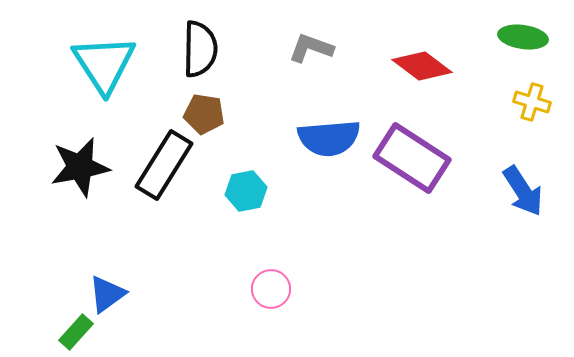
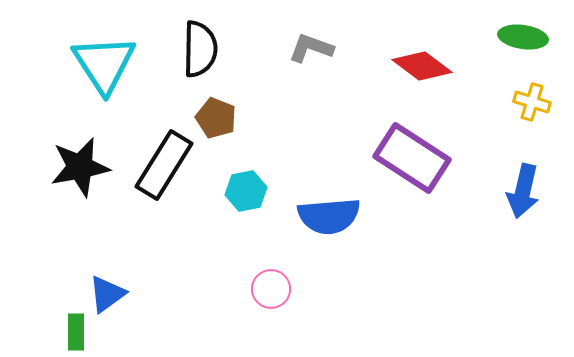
brown pentagon: moved 12 px right, 4 px down; rotated 12 degrees clockwise
blue semicircle: moved 78 px down
blue arrow: rotated 46 degrees clockwise
green rectangle: rotated 42 degrees counterclockwise
